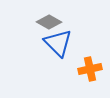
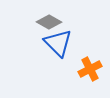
orange cross: rotated 15 degrees counterclockwise
